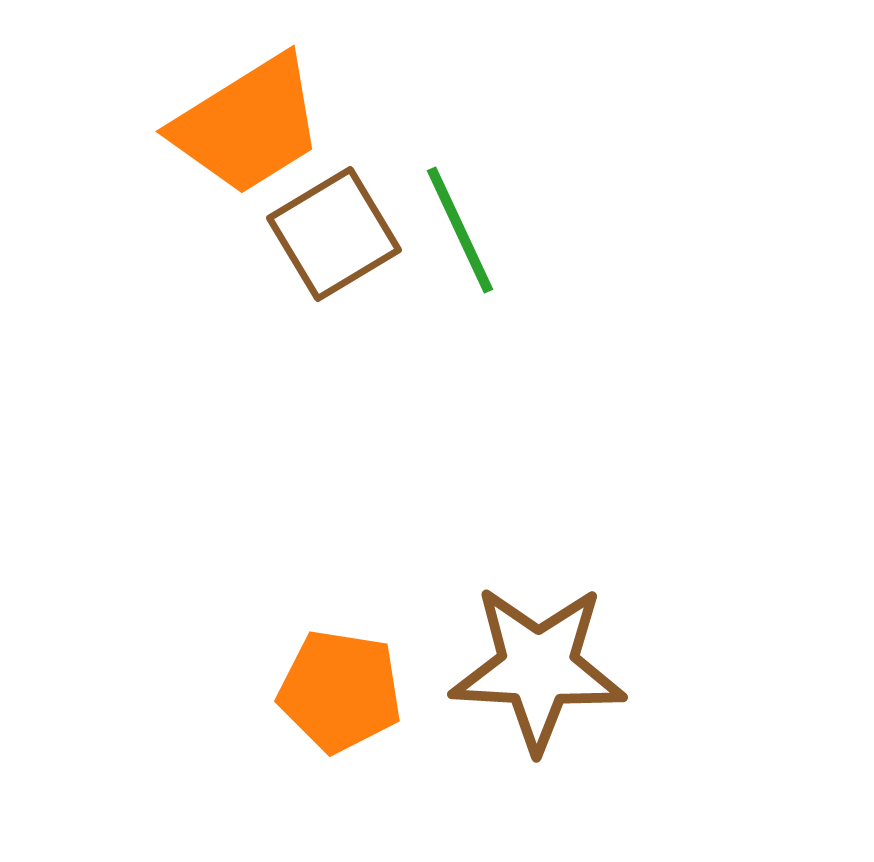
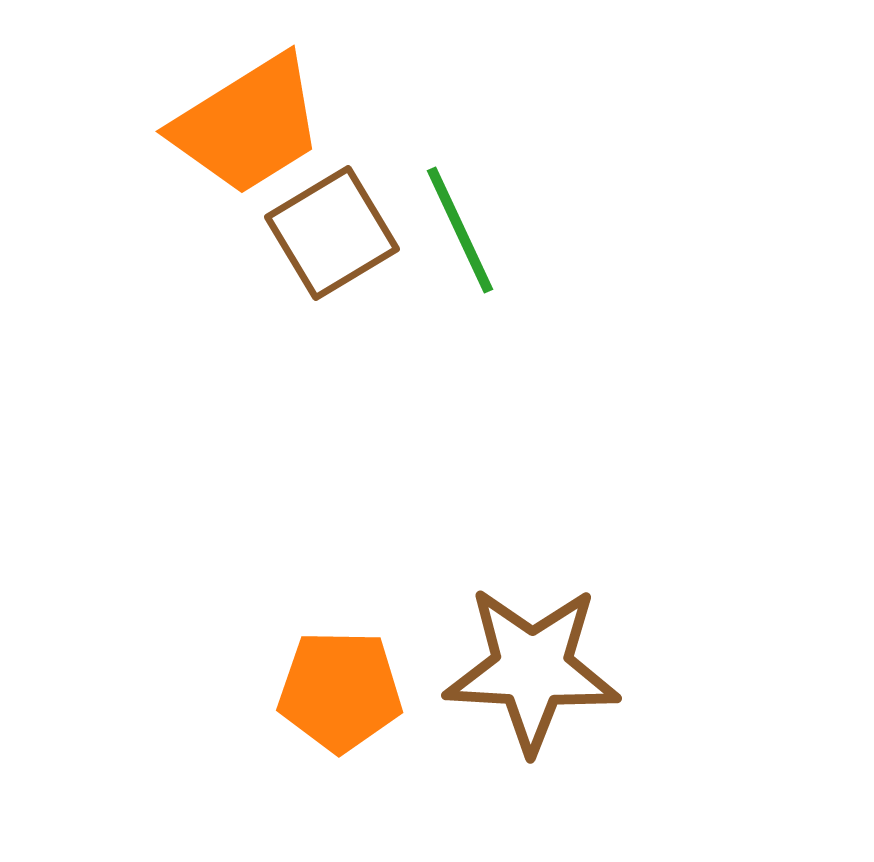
brown square: moved 2 px left, 1 px up
brown star: moved 6 px left, 1 px down
orange pentagon: rotated 8 degrees counterclockwise
